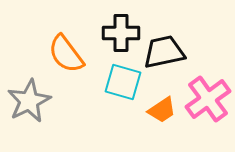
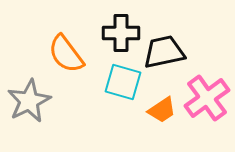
pink cross: moved 1 px left, 1 px up
